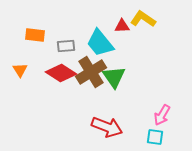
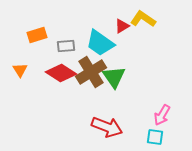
red triangle: rotated 28 degrees counterclockwise
orange rectangle: moved 2 px right; rotated 24 degrees counterclockwise
cyan trapezoid: rotated 16 degrees counterclockwise
